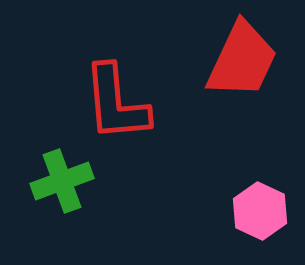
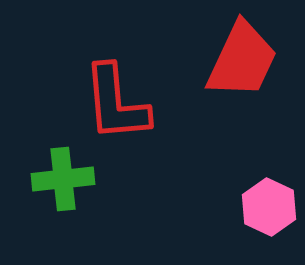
green cross: moved 1 px right, 2 px up; rotated 14 degrees clockwise
pink hexagon: moved 9 px right, 4 px up
